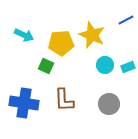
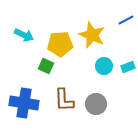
yellow pentagon: moved 1 px left, 1 px down
cyan circle: moved 1 px left, 1 px down
gray circle: moved 13 px left
